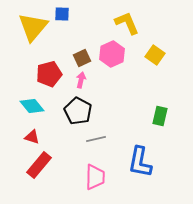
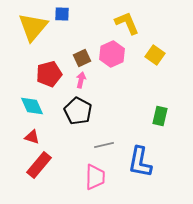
cyan diamond: rotated 15 degrees clockwise
gray line: moved 8 px right, 6 px down
